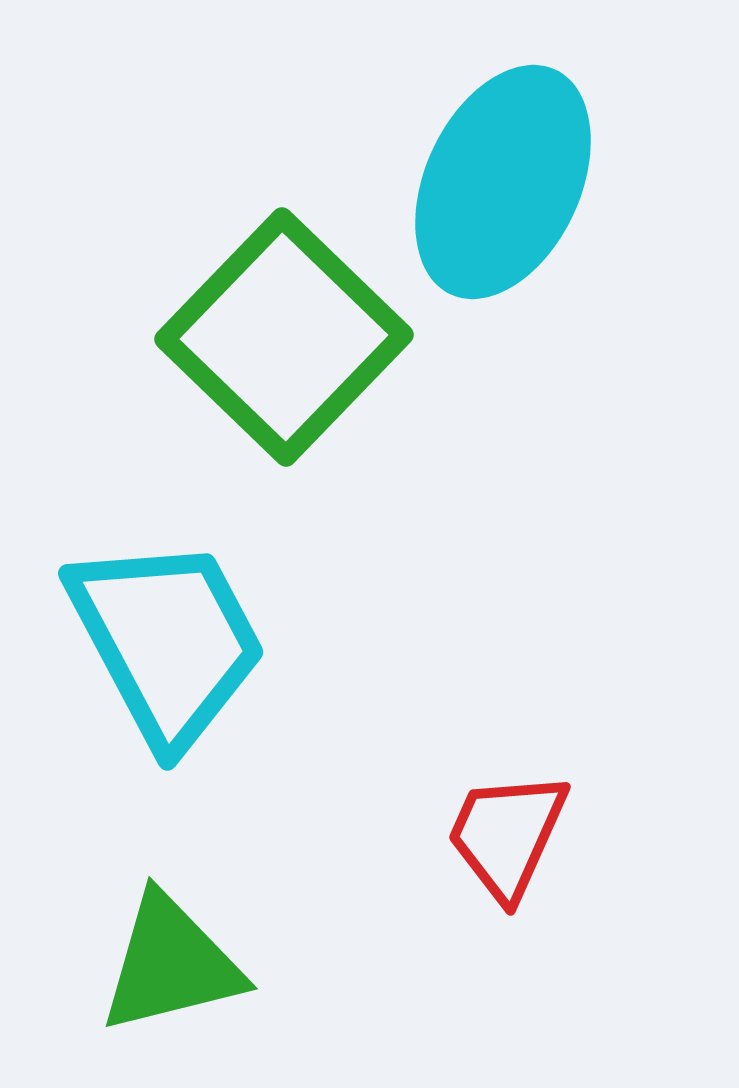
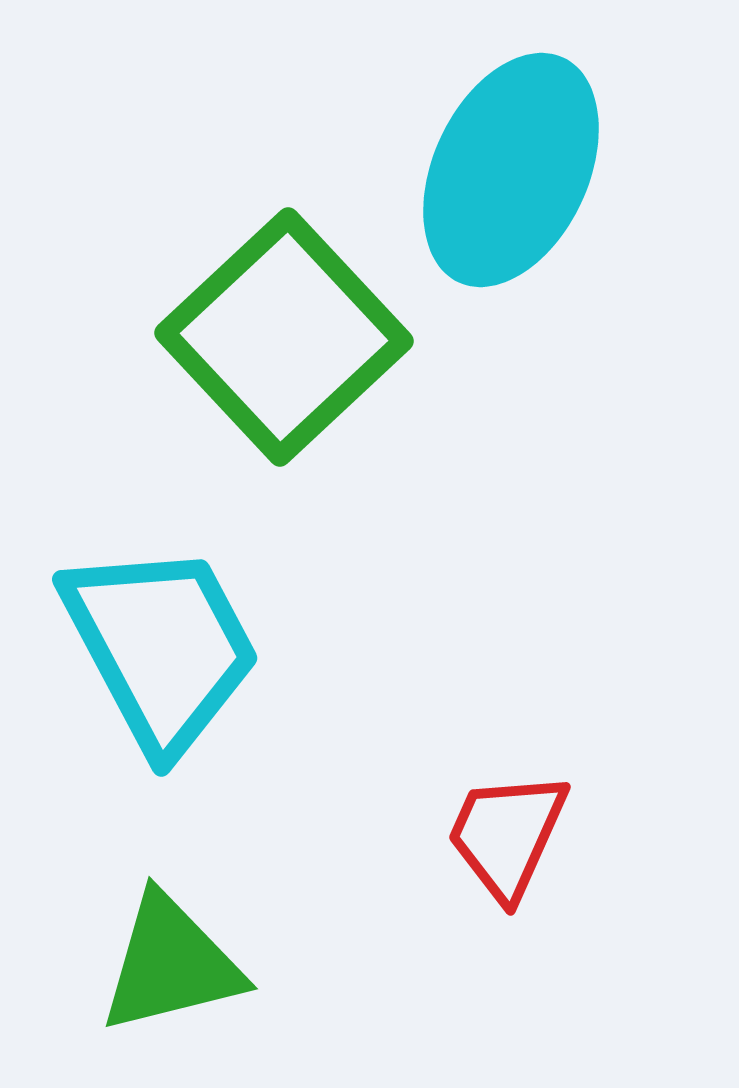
cyan ellipse: moved 8 px right, 12 px up
green square: rotated 3 degrees clockwise
cyan trapezoid: moved 6 px left, 6 px down
